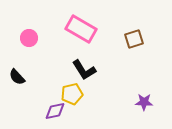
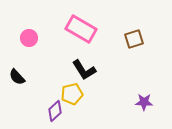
purple diamond: rotated 30 degrees counterclockwise
